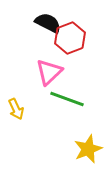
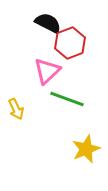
red hexagon: moved 5 px down
pink triangle: moved 2 px left, 1 px up
yellow star: moved 2 px left
